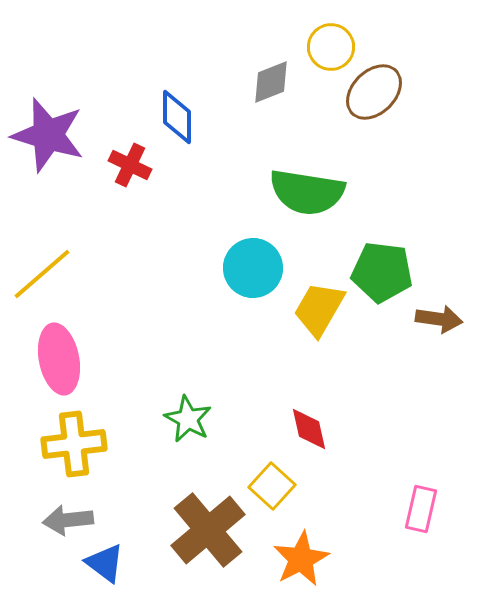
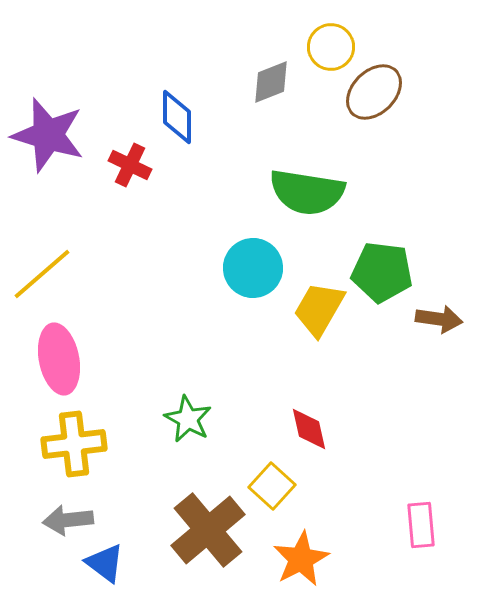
pink rectangle: moved 16 px down; rotated 18 degrees counterclockwise
